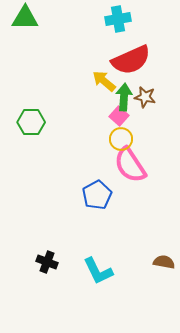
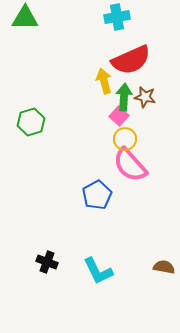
cyan cross: moved 1 px left, 2 px up
yellow arrow: rotated 35 degrees clockwise
green hexagon: rotated 16 degrees counterclockwise
yellow circle: moved 4 px right
pink semicircle: rotated 9 degrees counterclockwise
brown semicircle: moved 5 px down
